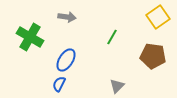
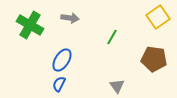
gray arrow: moved 3 px right, 1 px down
green cross: moved 12 px up
brown pentagon: moved 1 px right, 3 px down
blue ellipse: moved 4 px left
gray triangle: rotated 21 degrees counterclockwise
